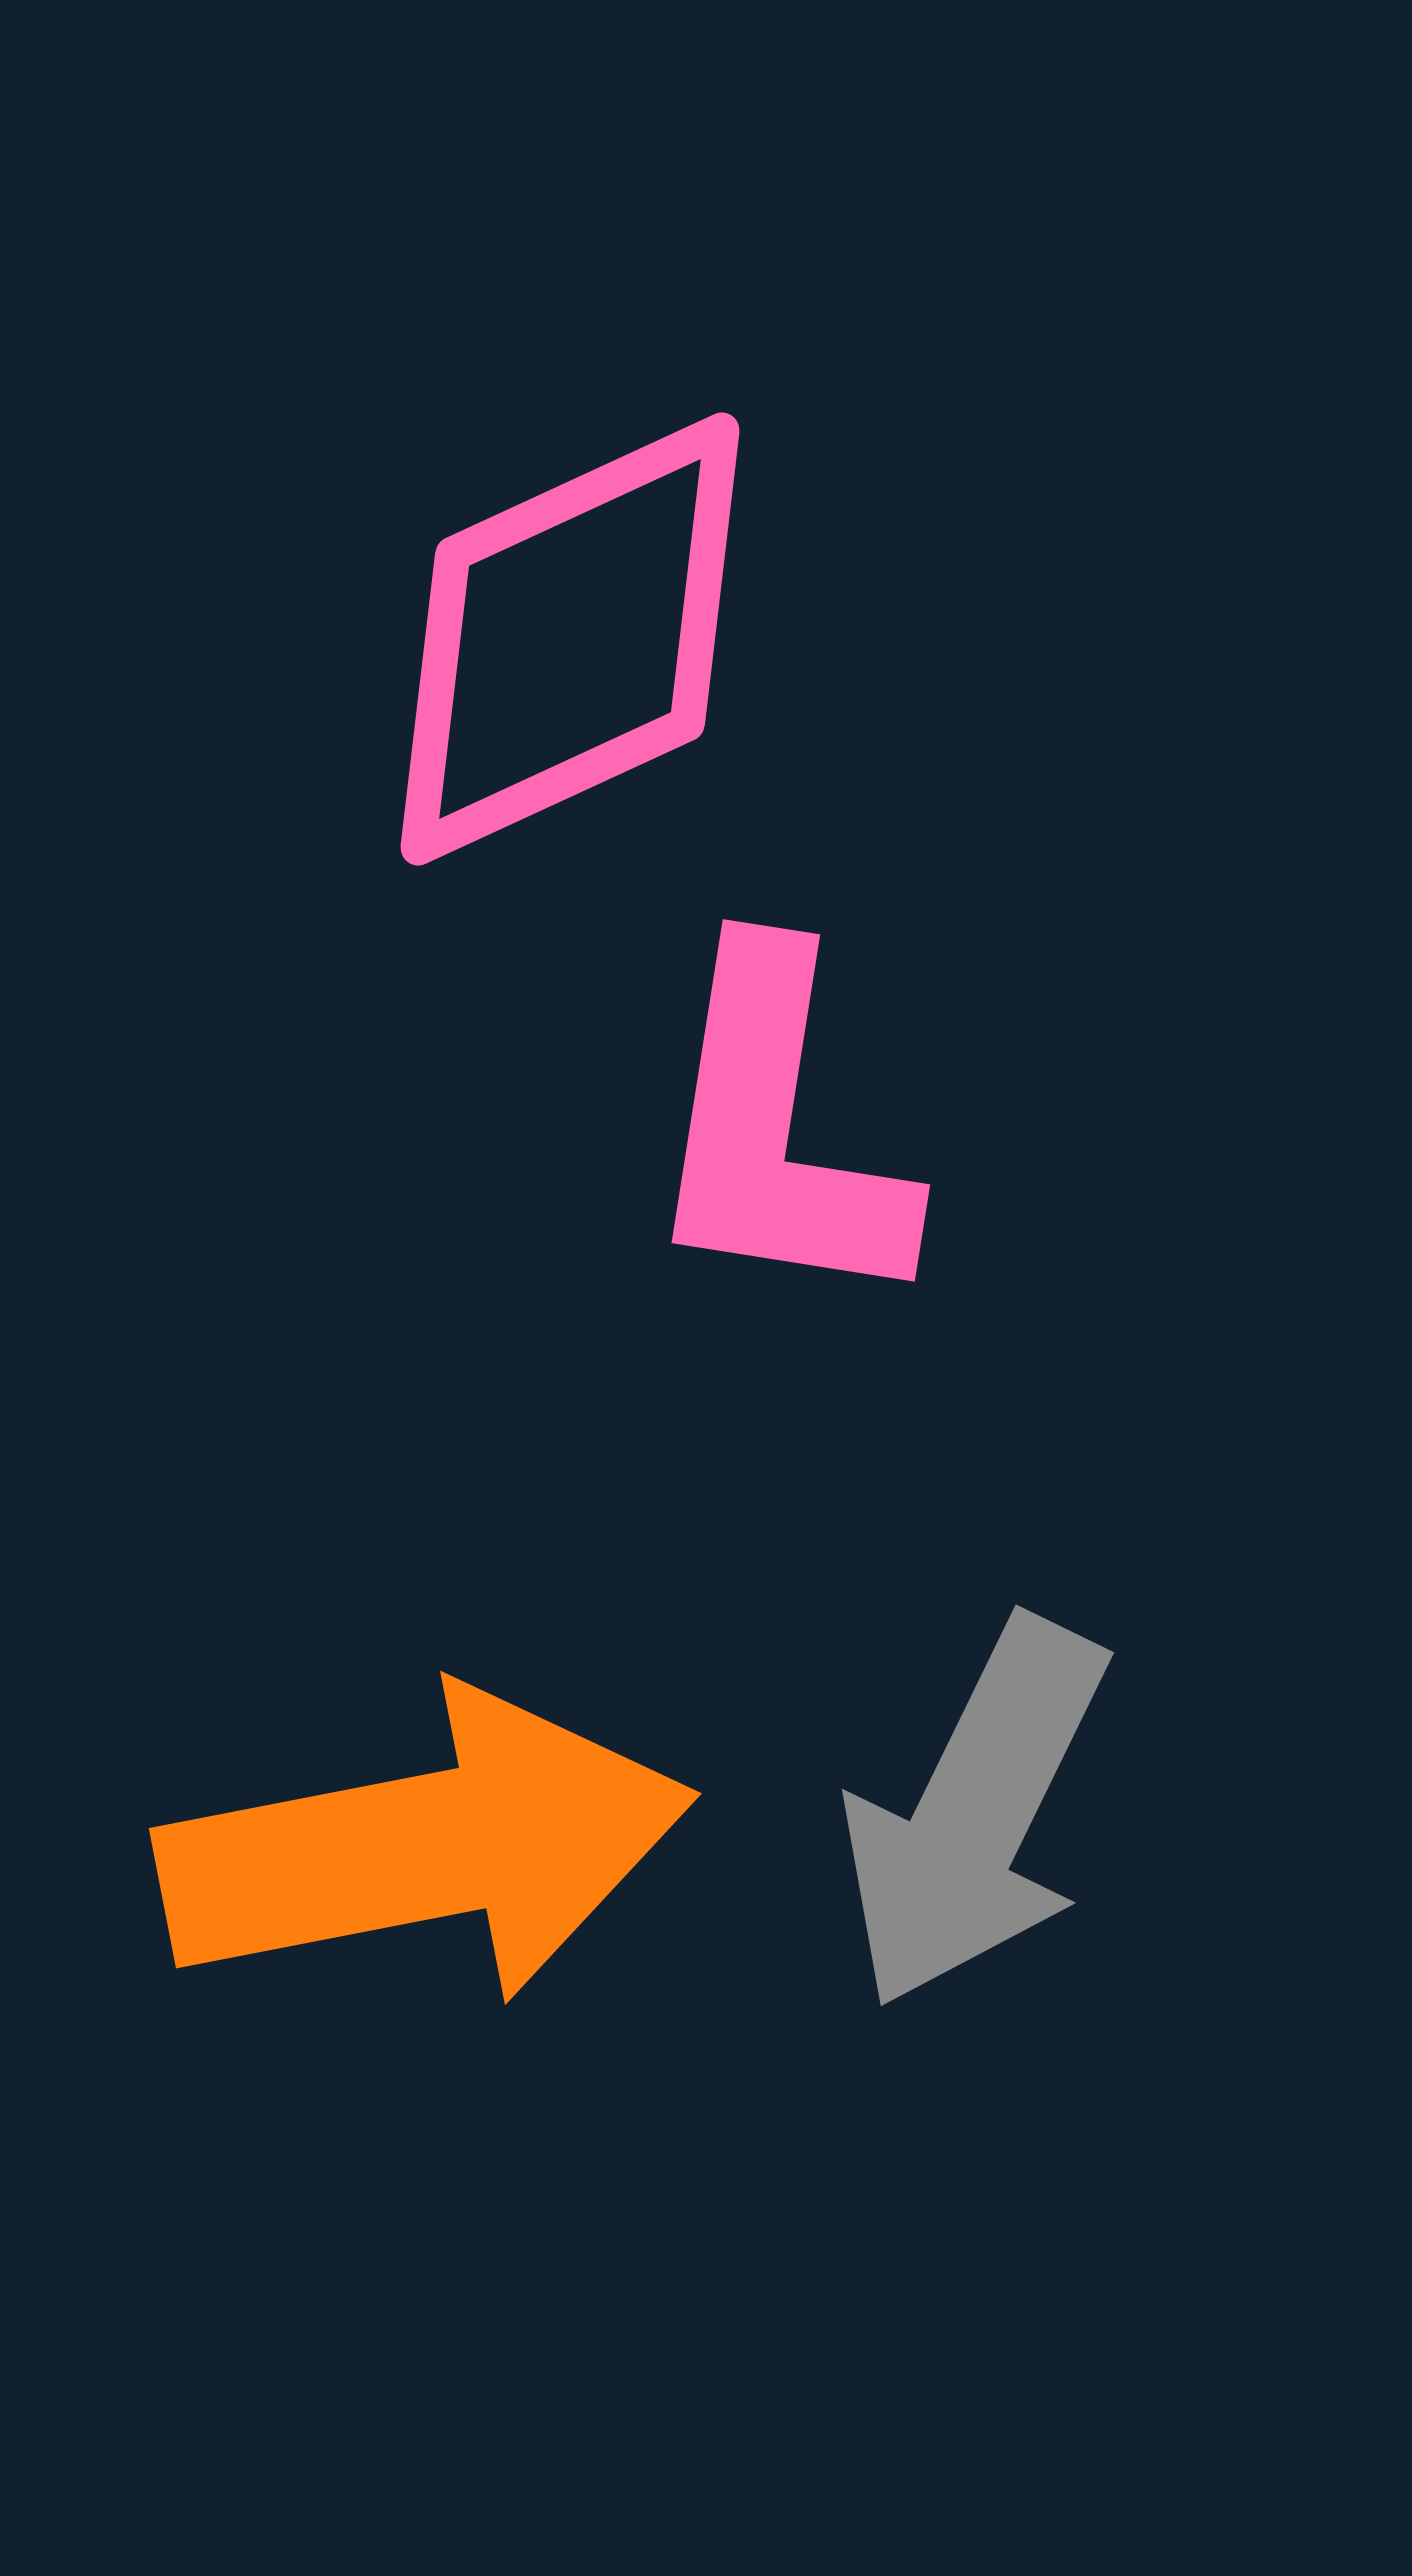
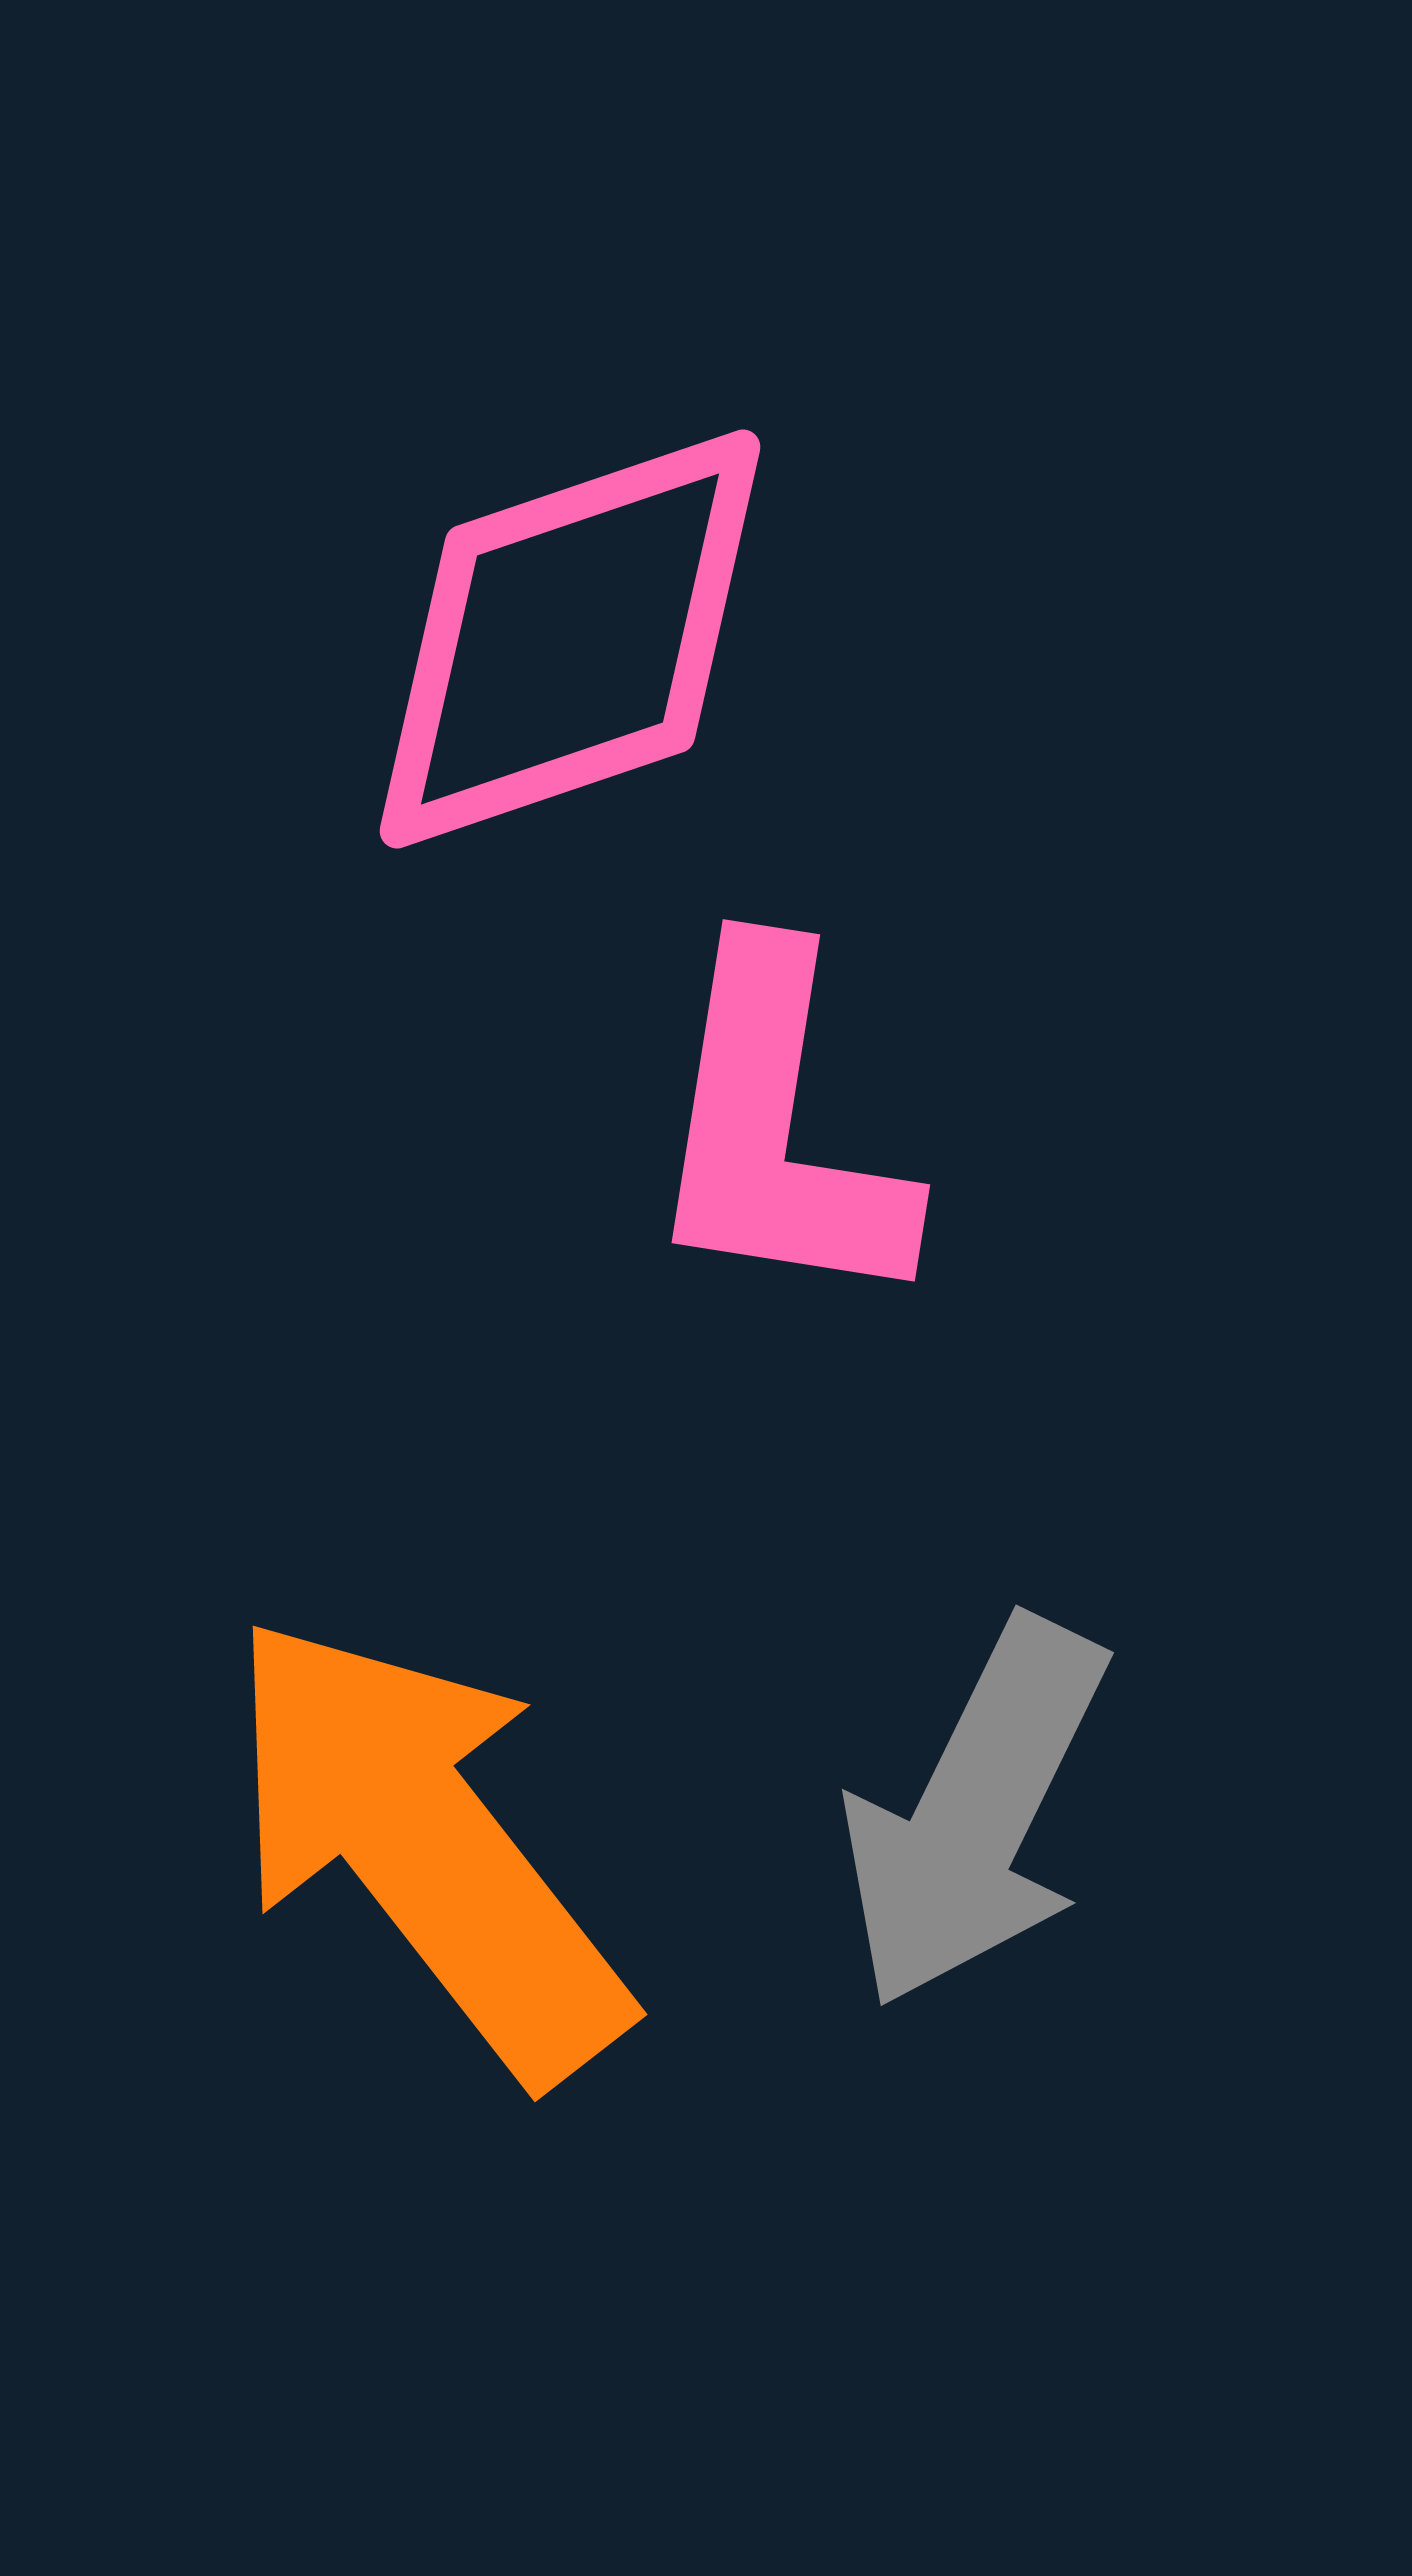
pink diamond: rotated 6 degrees clockwise
orange arrow: rotated 117 degrees counterclockwise
